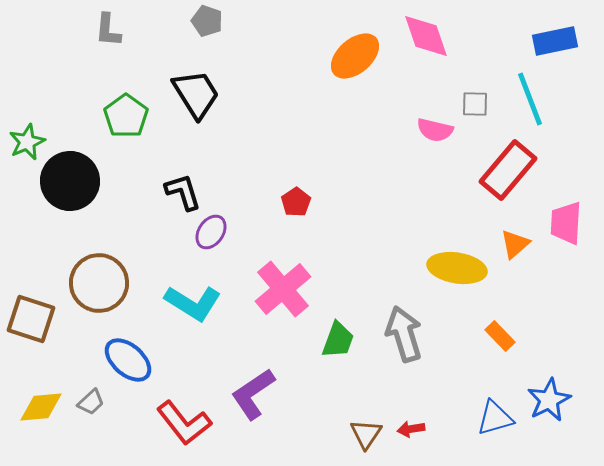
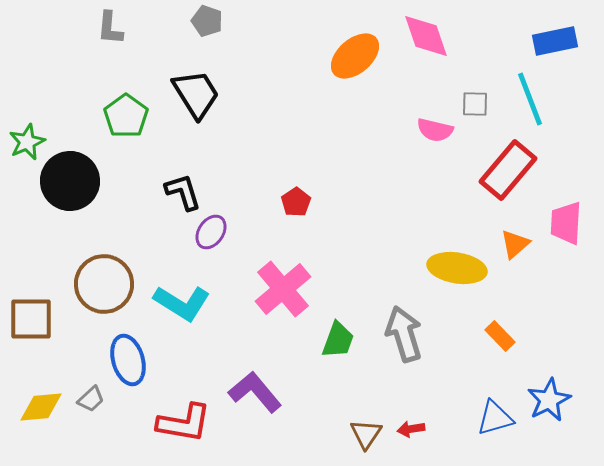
gray L-shape: moved 2 px right, 2 px up
brown circle: moved 5 px right, 1 px down
cyan L-shape: moved 11 px left
brown square: rotated 18 degrees counterclockwise
blue ellipse: rotated 33 degrees clockwise
purple L-shape: moved 2 px right, 2 px up; rotated 84 degrees clockwise
gray trapezoid: moved 3 px up
red L-shape: rotated 42 degrees counterclockwise
